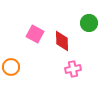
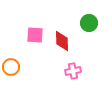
pink square: moved 1 px down; rotated 24 degrees counterclockwise
pink cross: moved 2 px down
